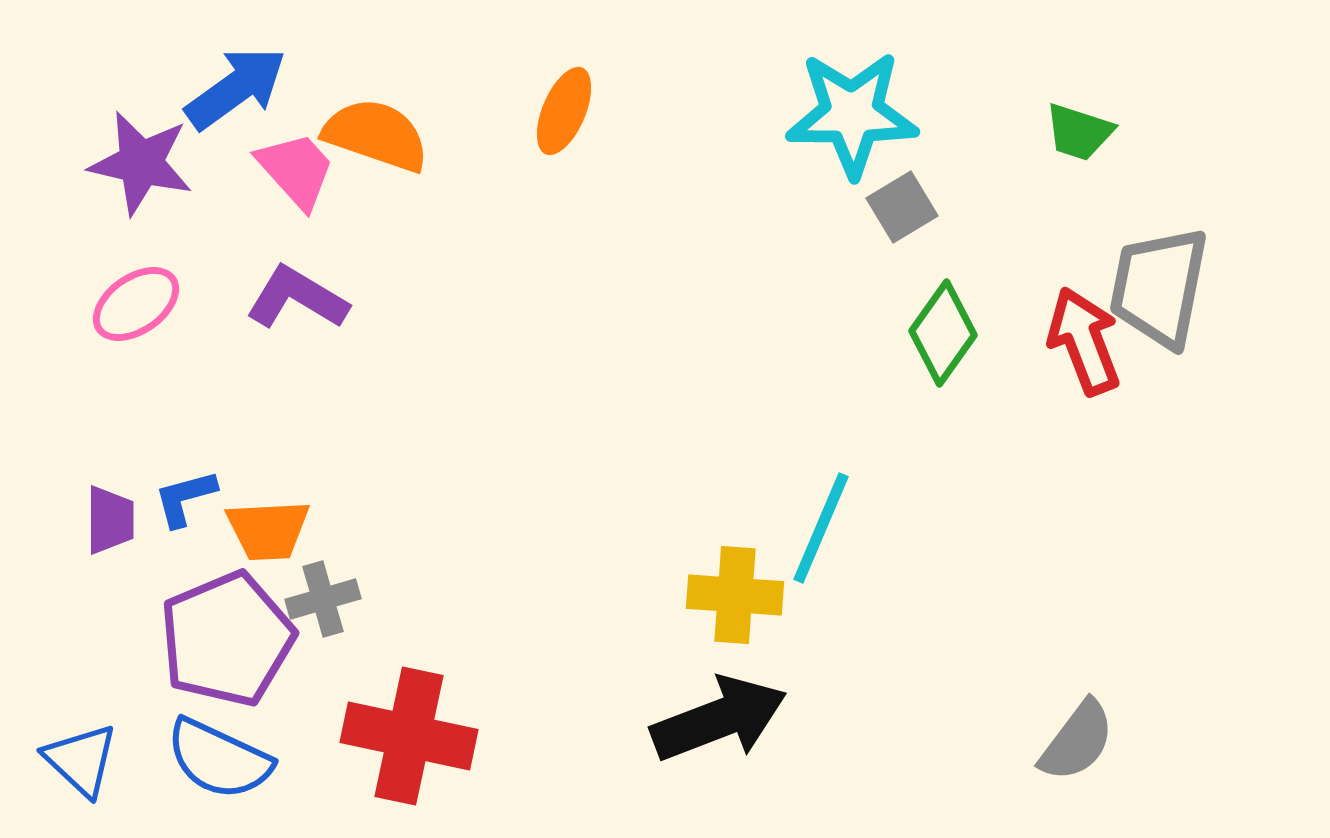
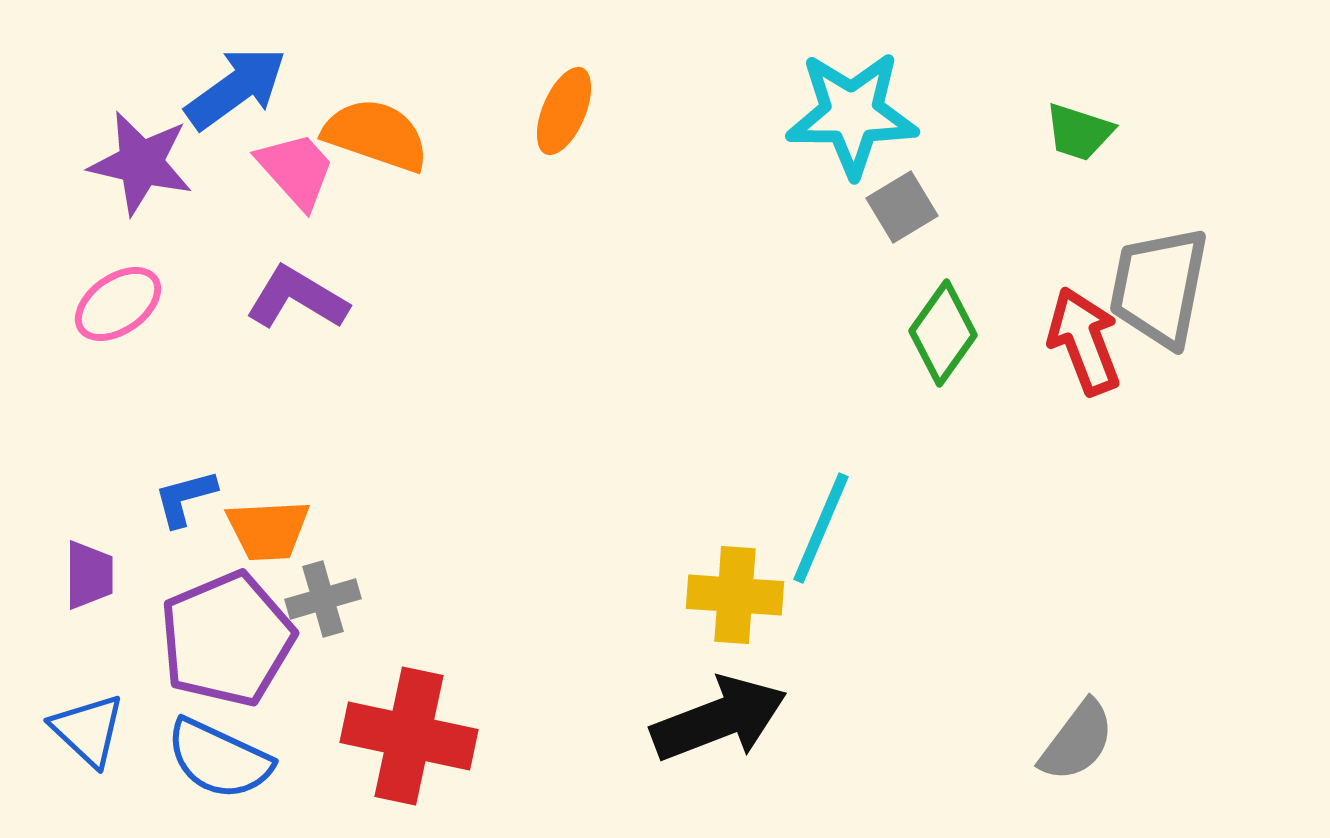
pink ellipse: moved 18 px left
purple trapezoid: moved 21 px left, 55 px down
blue triangle: moved 7 px right, 30 px up
